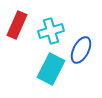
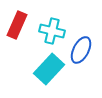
cyan cross: moved 1 px right; rotated 30 degrees clockwise
cyan rectangle: moved 2 px left; rotated 16 degrees clockwise
